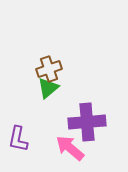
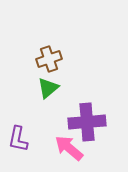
brown cross: moved 10 px up
pink arrow: moved 1 px left
